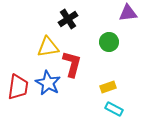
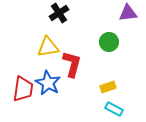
black cross: moved 9 px left, 6 px up
red trapezoid: moved 5 px right, 2 px down
